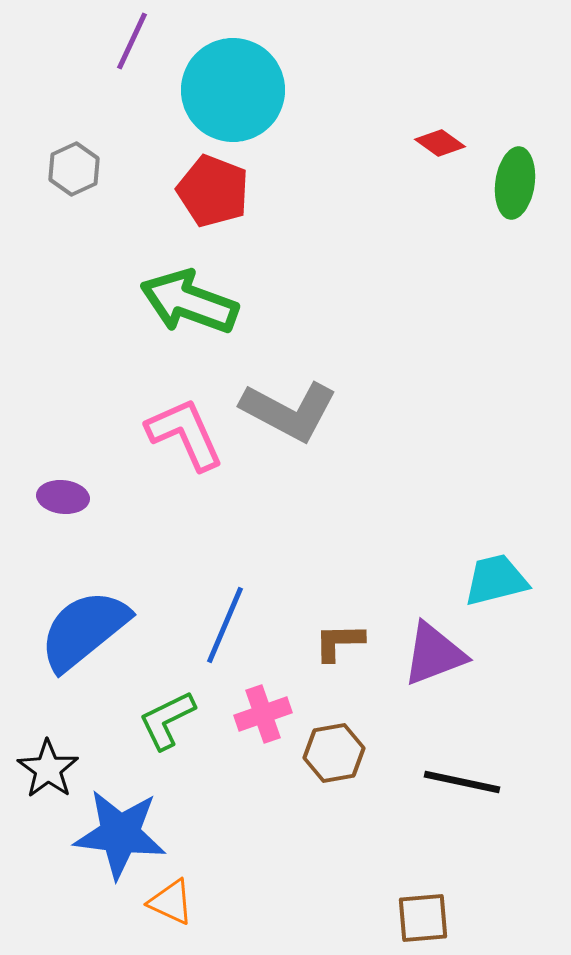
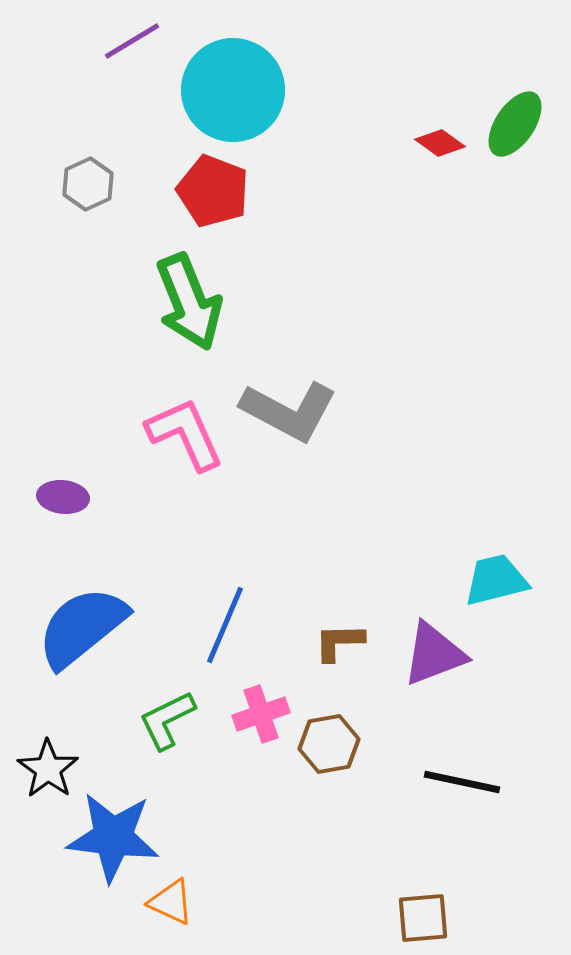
purple line: rotated 34 degrees clockwise
gray hexagon: moved 14 px right, 15 px down
green ellipse: moved 59 px up; rotated 26 degrees clockwise
green arrow: rotated 132 degrees counterclockwise
blue semicircle: moved 2 px left, 3 px up
pink cross: moved 2 px left
brown hexagon: moved 5 px left, 9 px up
blue star: moved 7 px left, 3 px down
